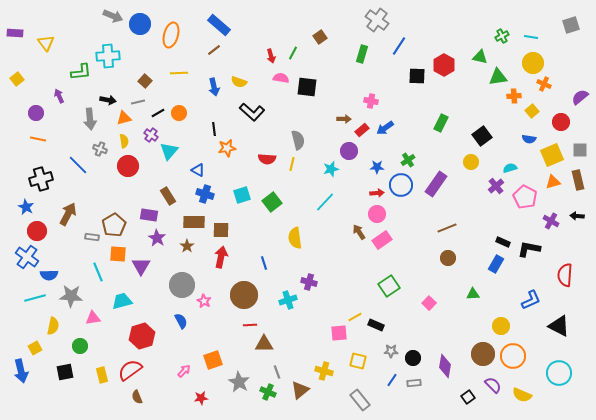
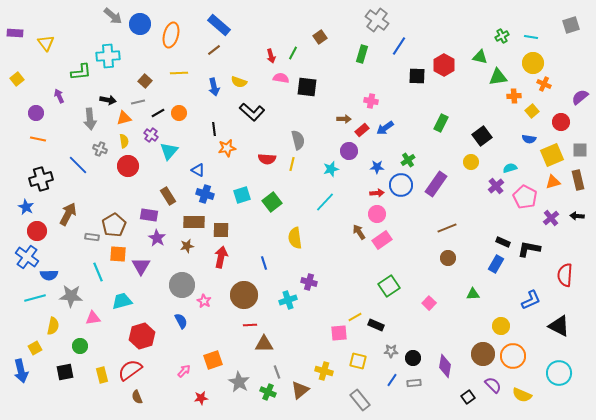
gray arrow at (113, 16): rotated 18 degrees clockwise
purple cross at (551, 221): moved 3 px up; rotated 21 degrees clockwise
brown star at (187, 246): rotated 24 degrees clockwise
